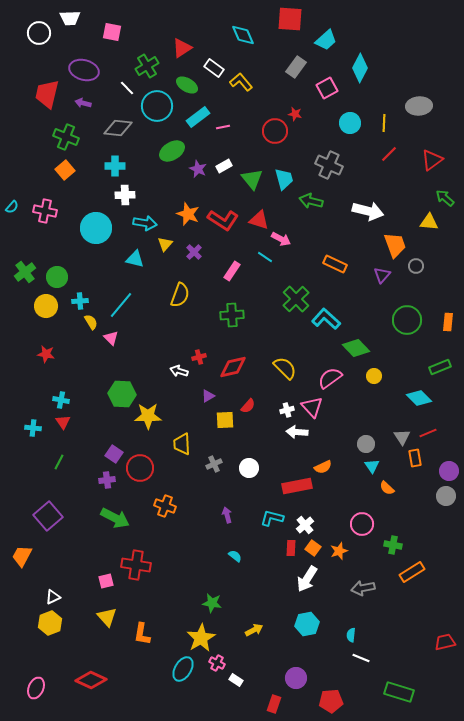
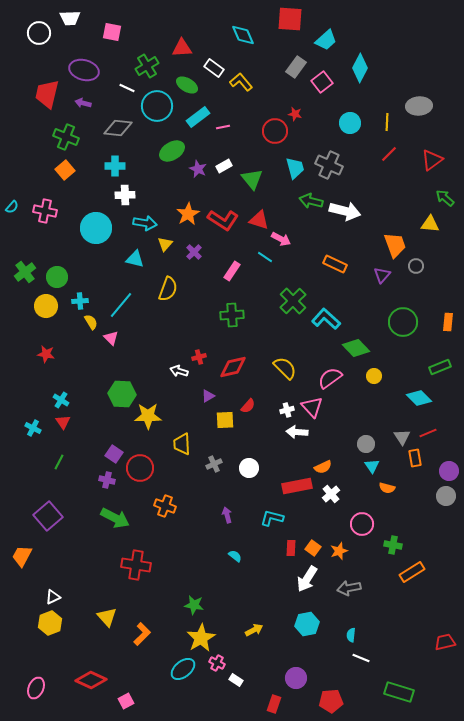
red triangle at (182, 48): rotated 30 degrees clockwise
white line at (127, 88): rotated 21 degrees counterclockwise
pink square at (327, 88): moved 5 px left, 6 px up; rotated 10 degrees counterclockwise
yellow line at (384, 123): moved 3 px right, 1 px up
cyan trapezoid at (284, 179): moved 11 px right, 11 px up
white arrow at (368, 211): moved 23 px left
orange star at (188, 214): rotated 20 degrees clockwise
yellow triangle at (429, 222): moved 1 px right, 2 px down
yellow semicircle at (180, 295): moved 12 px left, 6 px up
green cross at (296, 299): moved 3 px left, 2 px down
green circle at (407, 320): moved 4 px left, 2 px down
cyan cross at (61, 400): rotated 21 degrees clockwise
cyan cross at (33, 428): rotated 21 degrees clockwise
purple cross at (107, 480): rotated 21 degrees clockwise
orange semicircle at (387, 488): rotated 28 degrees counterclockwise
white cross at (305, 525): moved 26 px right, 31 px up
pink square at (106, 581): moved 20 px right, 120 px down; rotated 14 degrees counterclockwise
gray arrow at (363, 588): moved 14 px left
green star at (212, 603): moved 18 px left, 2 px down
orange L-shape at (142, 634): rotated 145 degrees counterclockwise
cyan ellipse at (183, 669): rotated 20 degrees clockwise
